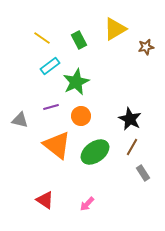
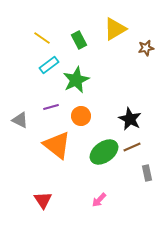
brown star: moved 1 px down
cyan rectangle: moved 1 px left, 1 px up
green star: moved 2 px up
gray triangle: rotated 12 degrees clockwise
brown line: rotated 36 degrees clockwise
green ellipse: moved 9 px right
gray rectangle: moved 4 px right; rotated 21 degrees clockwise
red triangle: moved 2 px left; rotated 24 degrees clockwise
pink arrow: moved 12 px right, 4 px up
